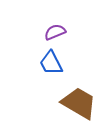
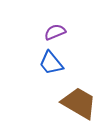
blue trapezoid: rotated 12 degrees counterclockwise
